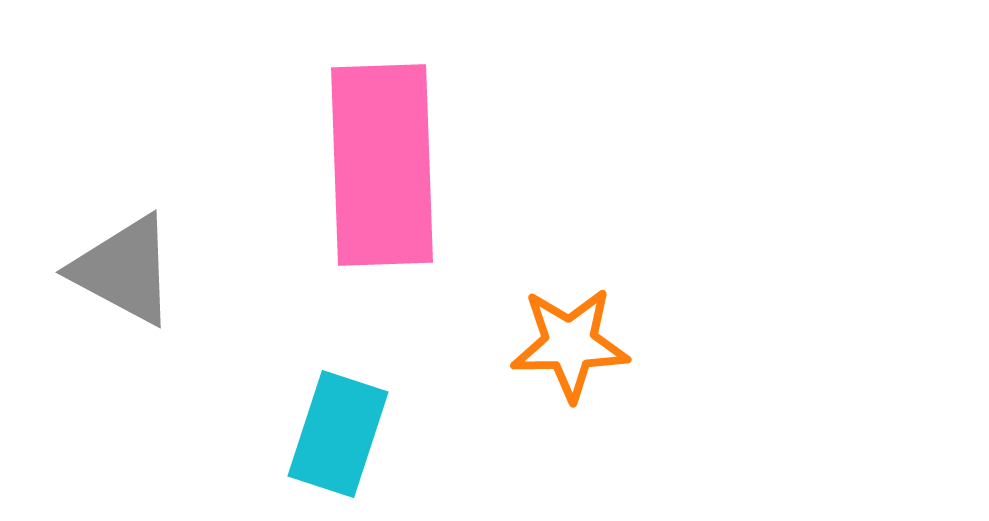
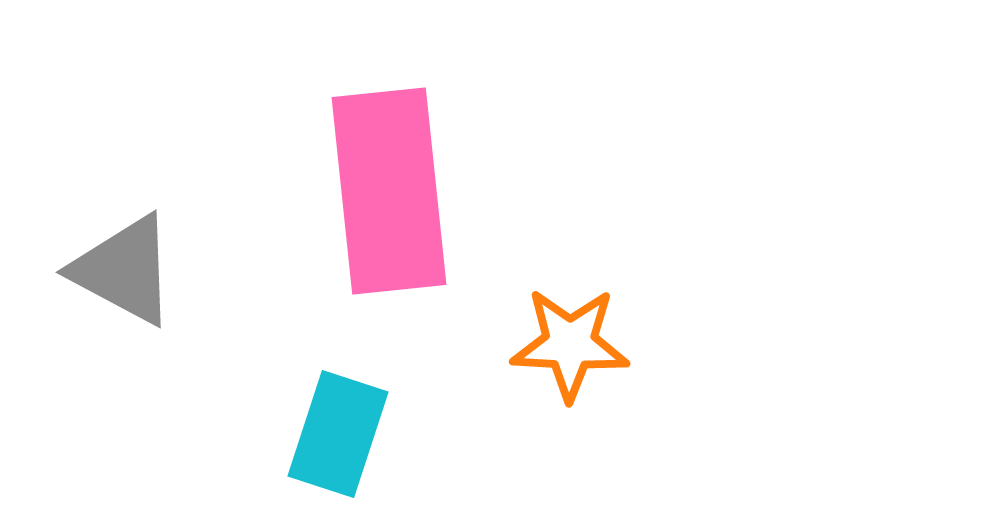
pink rectangle: moved 7 px right, 26 px down; rotated 4 degrees counterclockwise
orange star: rotated 4 degrees clockwise
